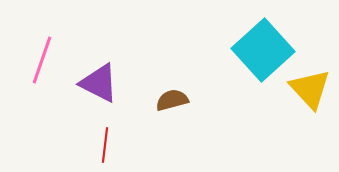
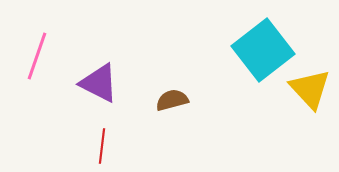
cyan square: rotated 4 degrees clockwise
pink line: moved 5 px left, 4 px up
red line: moved 3 px left, 1 px down
